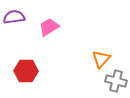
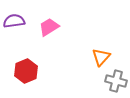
purple semicircle: moved 4 px down
orange triangle: moved 2 px up
red hexagon: rotated 25 degrees counterclockwise
